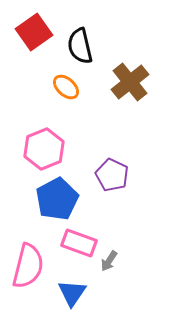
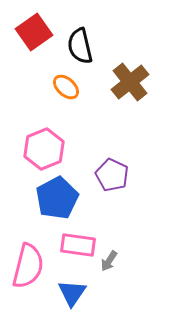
blue pentagon: moved 1 px up
pink rectangle: moved 1 px left, 2 px down; rotated 12 degrees counterclockwise
